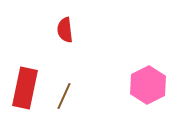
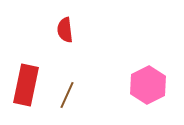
red rectangle: moved 1 px right, 3 px up
brown line: moved 3 px right, 1 px up
